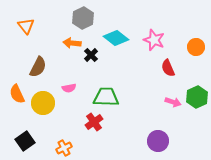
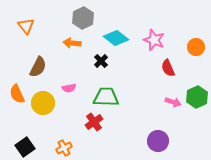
black cross: moved 10 px right, 6 px down
black square: moved 6 px down
